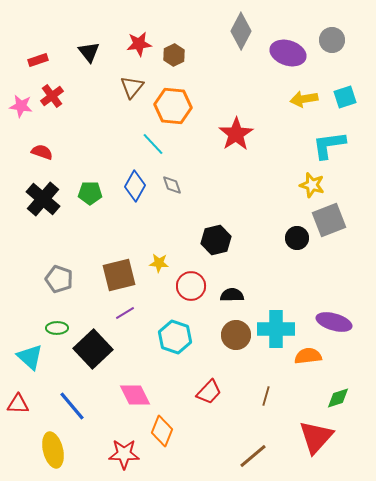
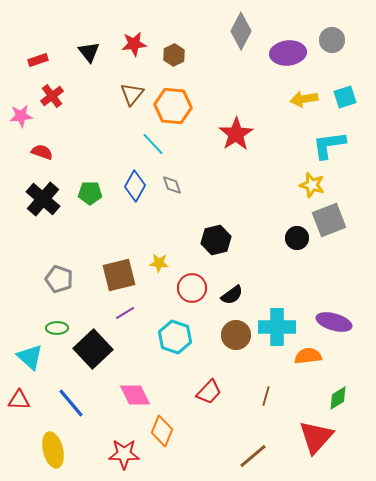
red star at (139, 44): moved 5 px left
purple ellipse at (288, 53): rotated 24 degrees counterclockwise
brown triangle at (132, 87): moved 7 px down
pink star at (21, 106): moved 10 px down; rotated 15 degrees counterclockwise
red circle at (191, 286): moved 1 px right, 2 px down
black semicircle at (232, 295): rotated 145 degrees clockwise
cyan cross at (276, 329): moved 1 px right, 2 px up
green diamond at (338, 398): rotated 15 degrees counterclockwise
red triangle at (18, 404): moved 1 px right, 4 px up
blue line at (72, 406): moved 1 px left, 3 px up
